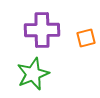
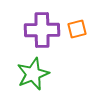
orange square: moved 9 px left, 9 px up
